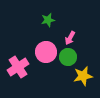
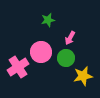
pink circle: moved 5 px left
green circle: moved 2 px left, 1 px down
